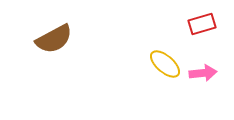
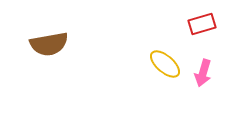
brown semicircle: moved 5 px left, 5 px down; rotated 18 degrees clockwise
pink arrow: rotated 112 degrees clockwise
